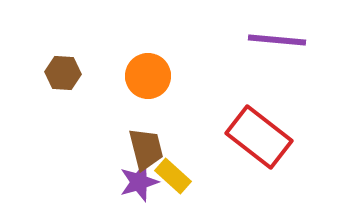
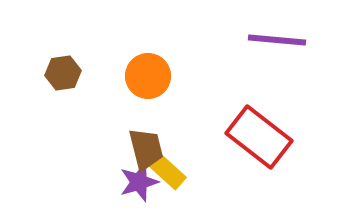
brown hexagon: rotated 12 degrees counterclockwise
yellow rectangle: moved 5 px left, 4 px up
